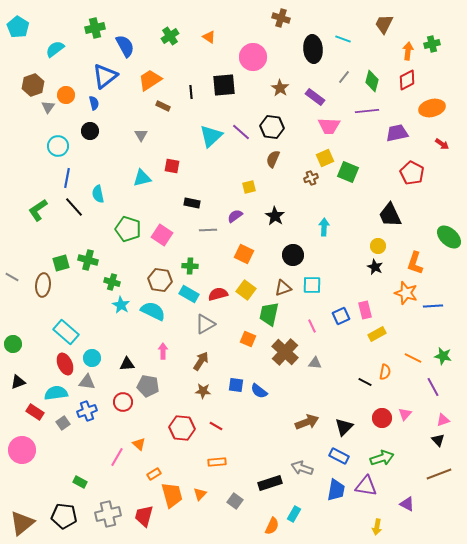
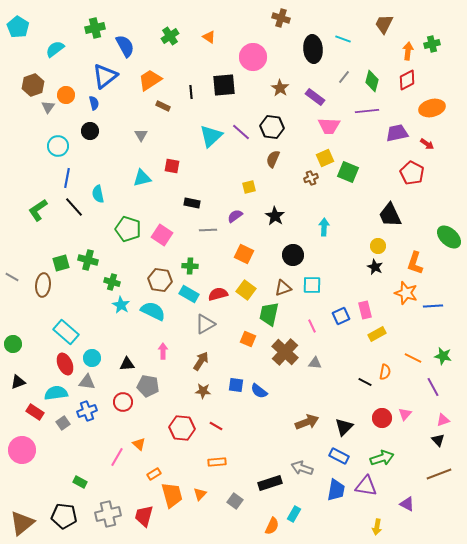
red arrow at (442, 144): moved 15 px left
